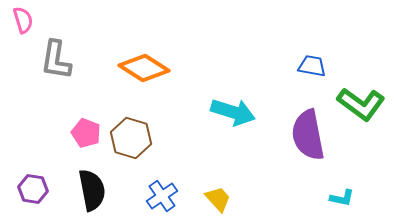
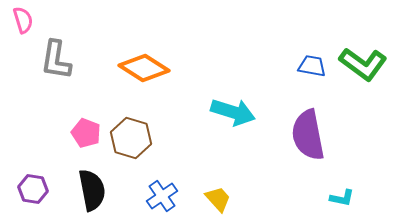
green L-shape: moved 2 px right, 40 px up
